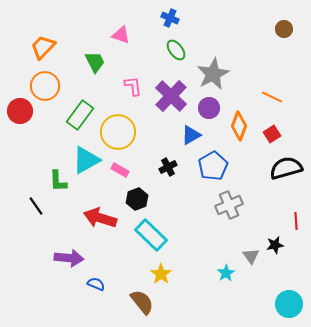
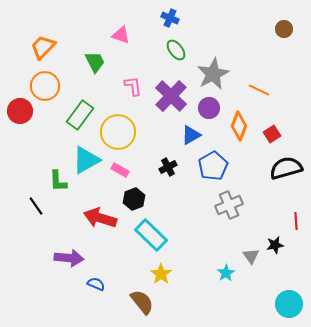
orange line: moved 13 px left, 7 px up
black hexagon: moved 3 px left
